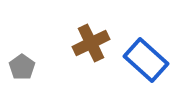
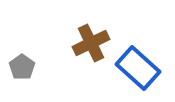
blue rectangle: moved 8 px left, 8 px down
